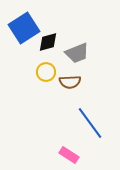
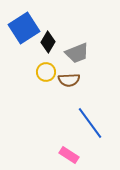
black diamond: rotated 45 degrees counterclockwise
brown semicircle: moved 1 px left, 2 px up
